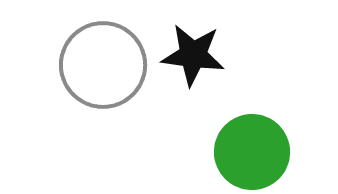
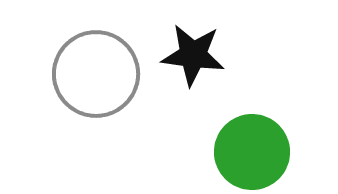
gray circle: moved 7 px left, 9 px down
